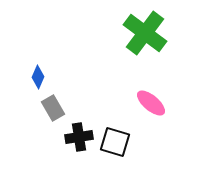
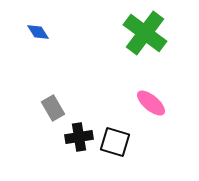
blue diamond: moved 45 px up; rotated 55 degrees counterclockwise
